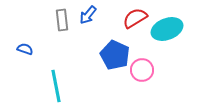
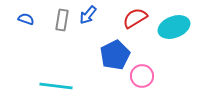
gray rectangle: rotated 15 degrees clockwise
cyan ellipse: moved 7 px right, 2 px up
blue semicircle: moved 1 px right, 30 px up
blue pentagon: rotated 20 degrees clockwise
pink circle: moved 6 px down
cyan line: rotated 72 degrees counterclockwise
